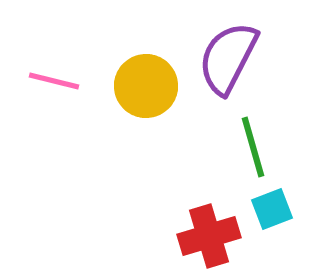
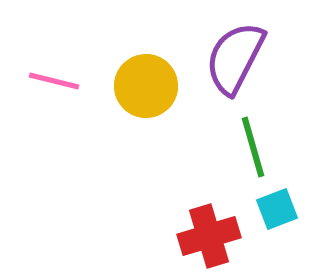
purple semicircle: moved 7 px right
cyan square: moved 5 px right
